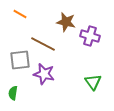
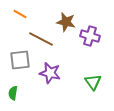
brown line: moved 2 px left, 5 px up
purple star: moved 6 px right, 1 px up
